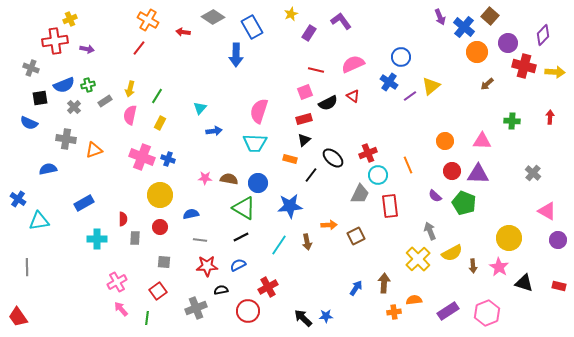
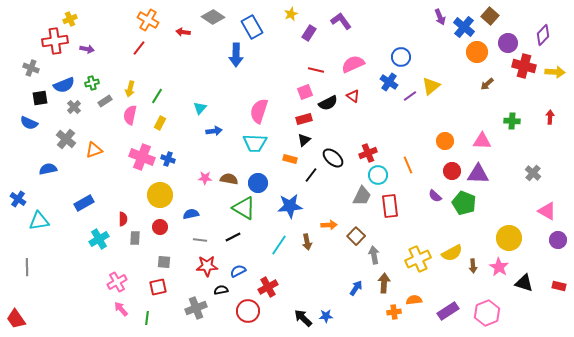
green cross at (88, 85): moved 4 px right, 2 px up
gray cross at (66, 139): rotated 30 degrees clockwise
gray trapezoid at (360, 194): moved 2 px right, 2 px down
gray arrow at (430, 231): moved 56 px left, 24 px down; rotated 12 degrees clockwise
brown square at (356, 236): rotated 18 degrees counterclockwise
black line at (241, 237): moved 8 px left
cyan cross at (97, 239): moved 2 px right; rotated 30 degrees counterclockwise
yellow cross at (418, 259): rotated 20 degrees clockwise
blue semicircle at (238, 265): moved 6 px down
red square at (158, 291): moved 4 px up; rotated 24 degrees clockwise
red trapezoid at (18, 317): moved 2 px left, 2 px down
